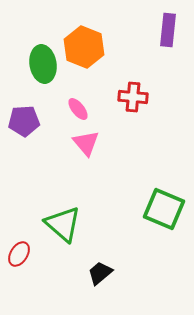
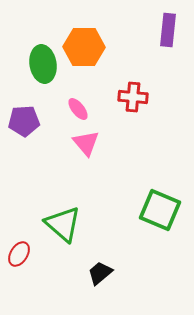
orange hexagon: rotated 21 degrees counterclockwise
green square: moved 4 px left, 1 px down
